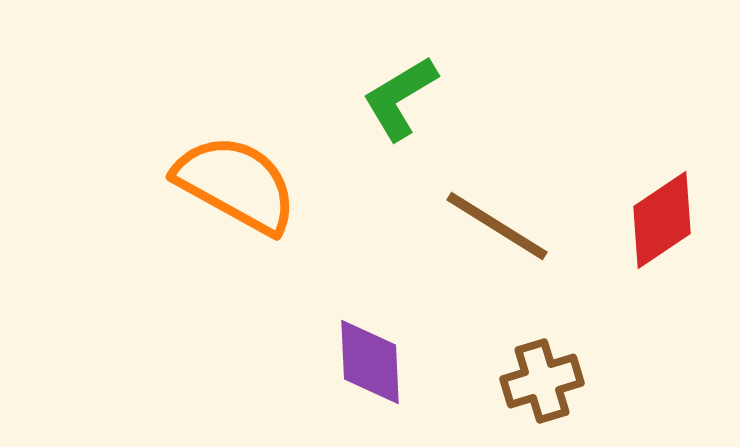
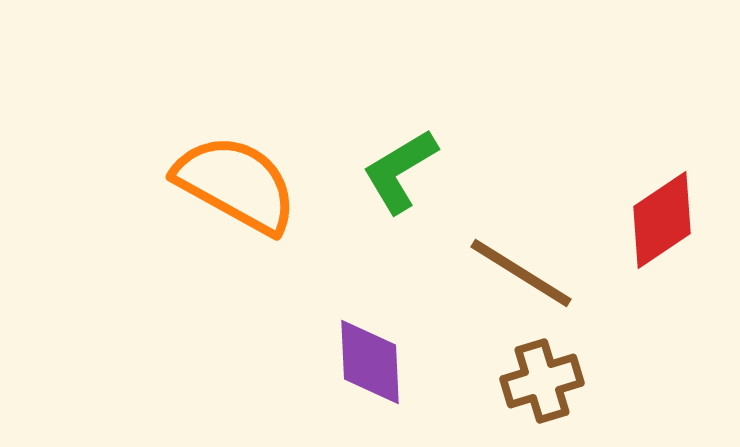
green L-shape: moved 73 px down
brown line: moved 24 px right, 47 px down
